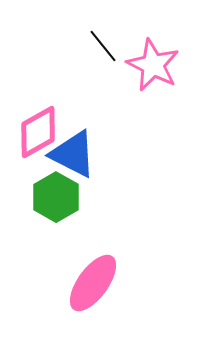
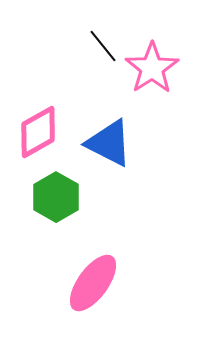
pink star: moved 1 px left, 3 px down; rotated 12 degrees clockwise
blue triangle: moved 36 px right, 11 px up
